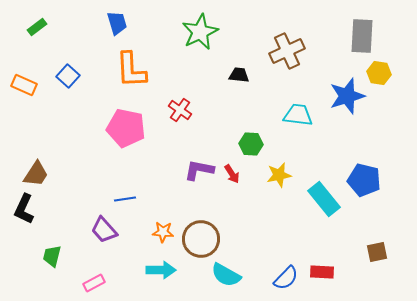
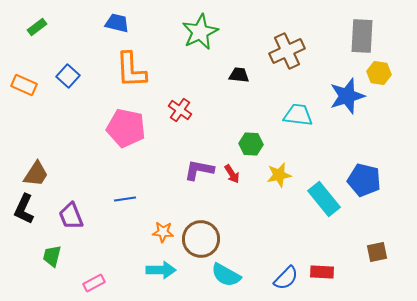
blue trapezoid: rotated 60 degrees counterclockwise
purple trapezoid: moved 33 px left, 14 px up; rotated 20 degrees clockwise
